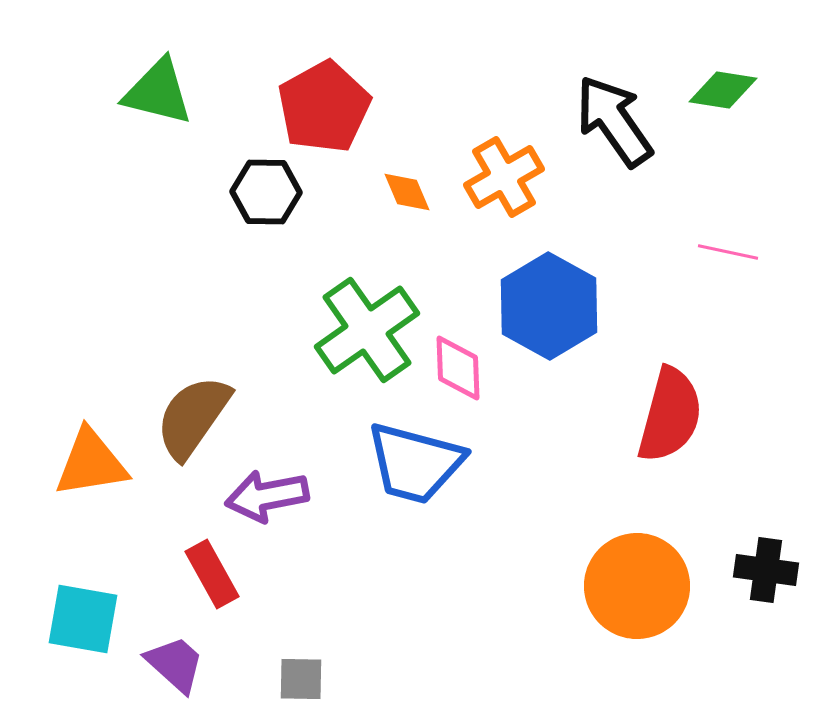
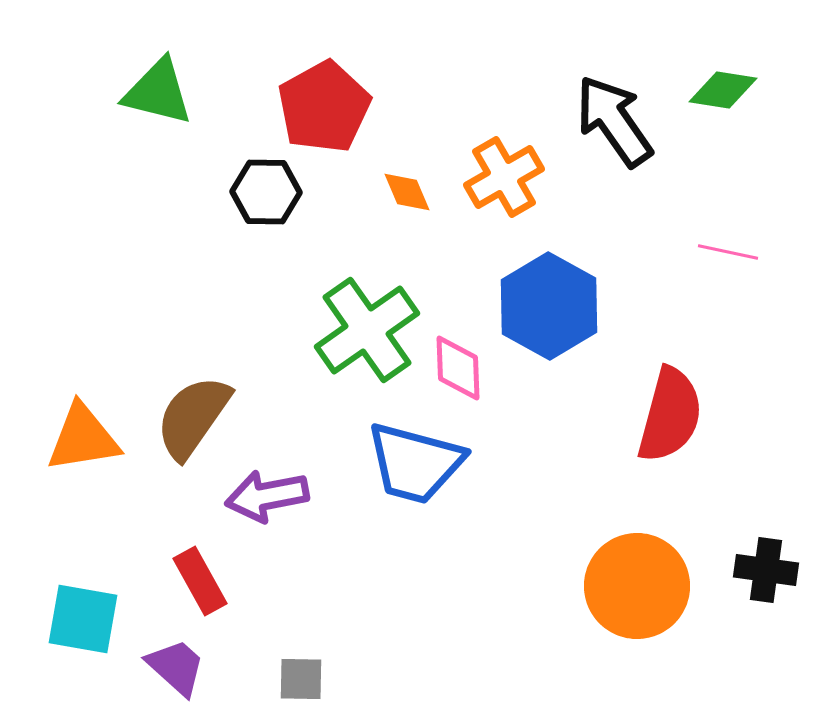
orange triangle: moved 8 px left, 25 px up
red rectangle: moved 12 px left, 7 px down
purple trapezoid: moved 1 px right, 3 px down
